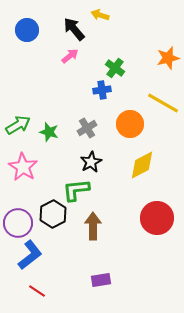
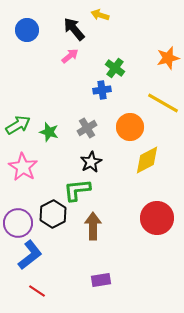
orange circle: moved 3 px down
yellow diamond: moved 5 px right, 5 px up
green L-shape: moved 1 px right
